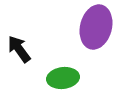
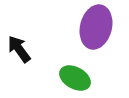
green ellipse: moved 12 px right; rotated 36 degrees clockwise
